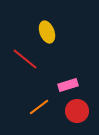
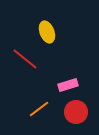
orange line: moved 2 px down
red circle: moved 1 px left, 1 px down
